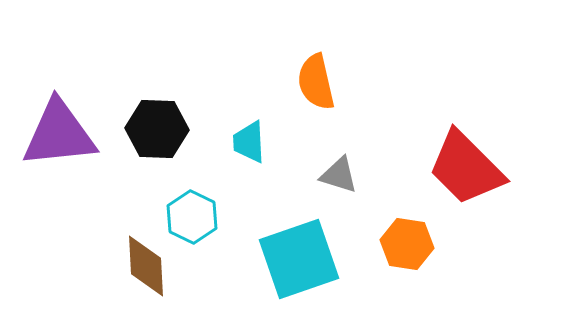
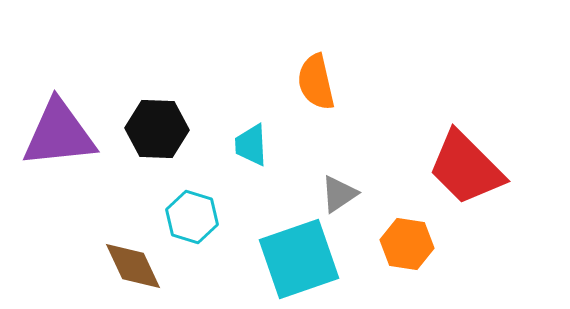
cyan trapezoid: moved 2 px right, 3 px down
gray triangle: moved 19 px down; rotated 51 degrees counterclockwise
cyan hexagon: rotated 9 degrees counterclockwise
brown diamond: moved 13 px left; rotated 22 degrees counterclockwise
